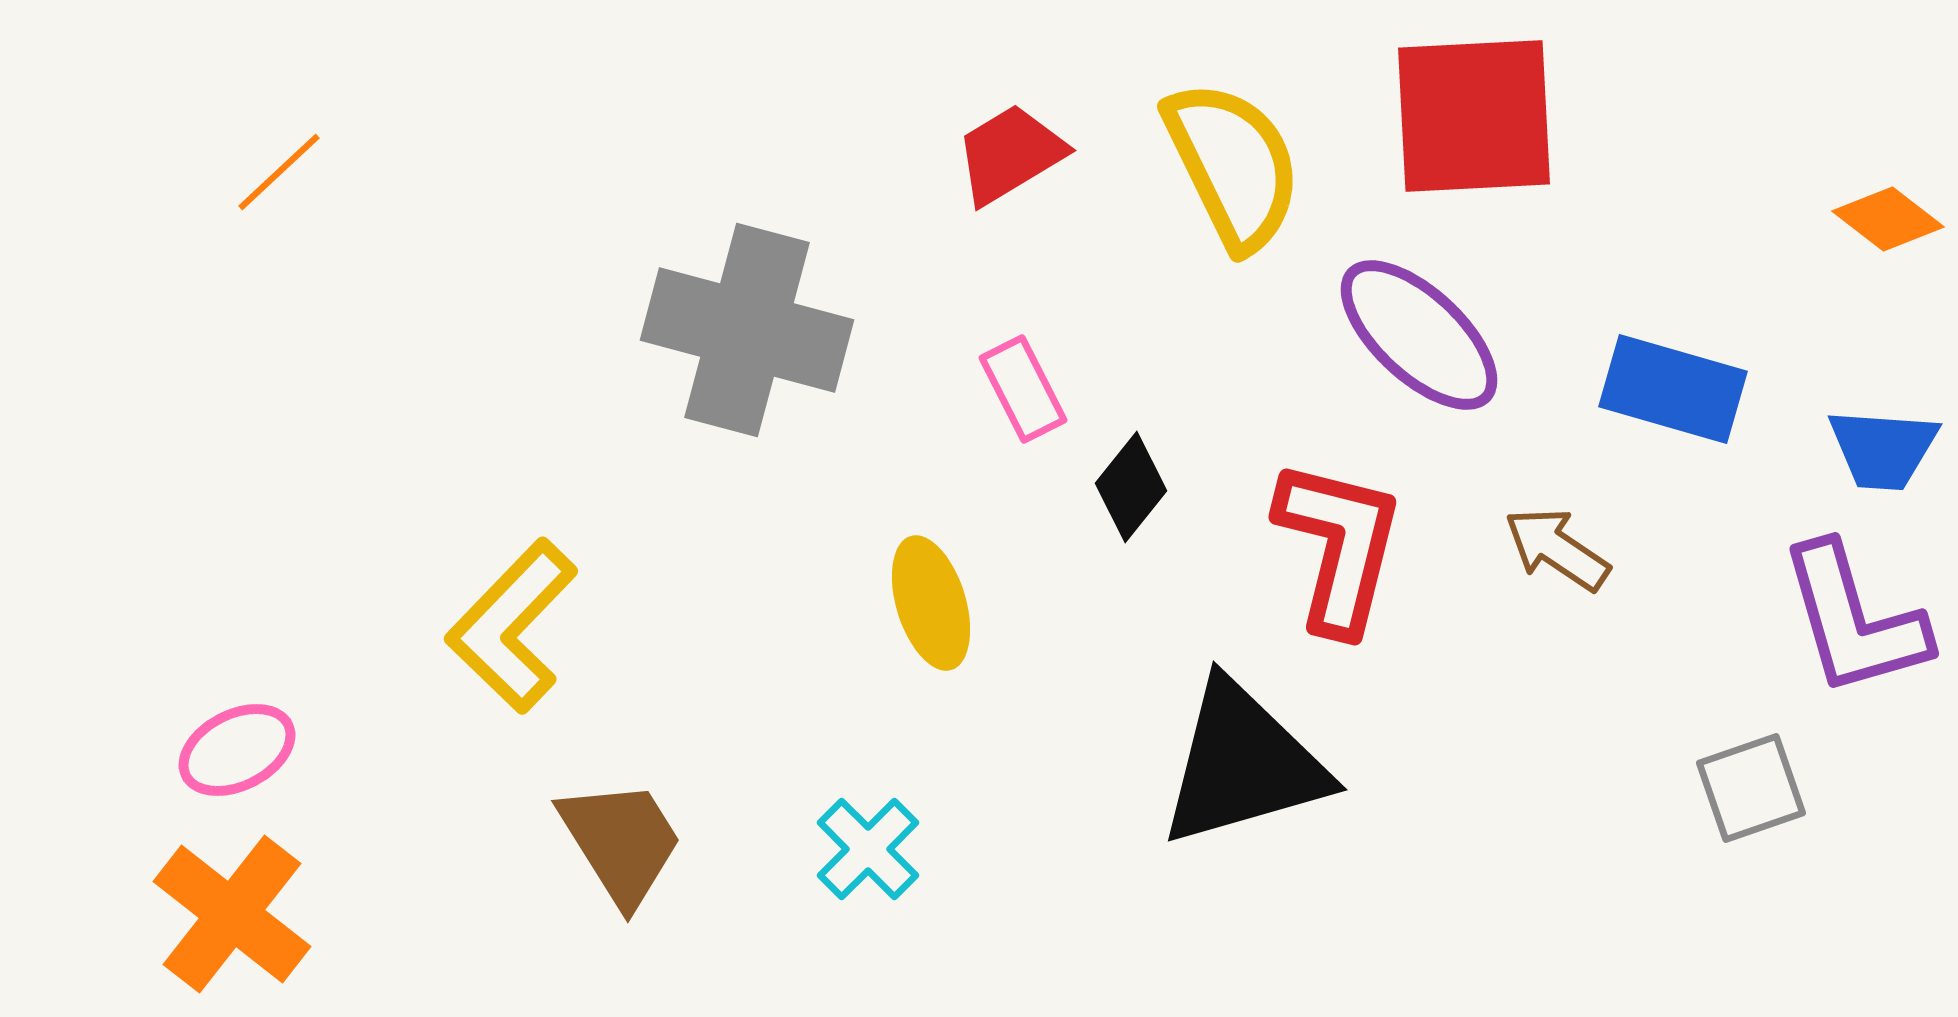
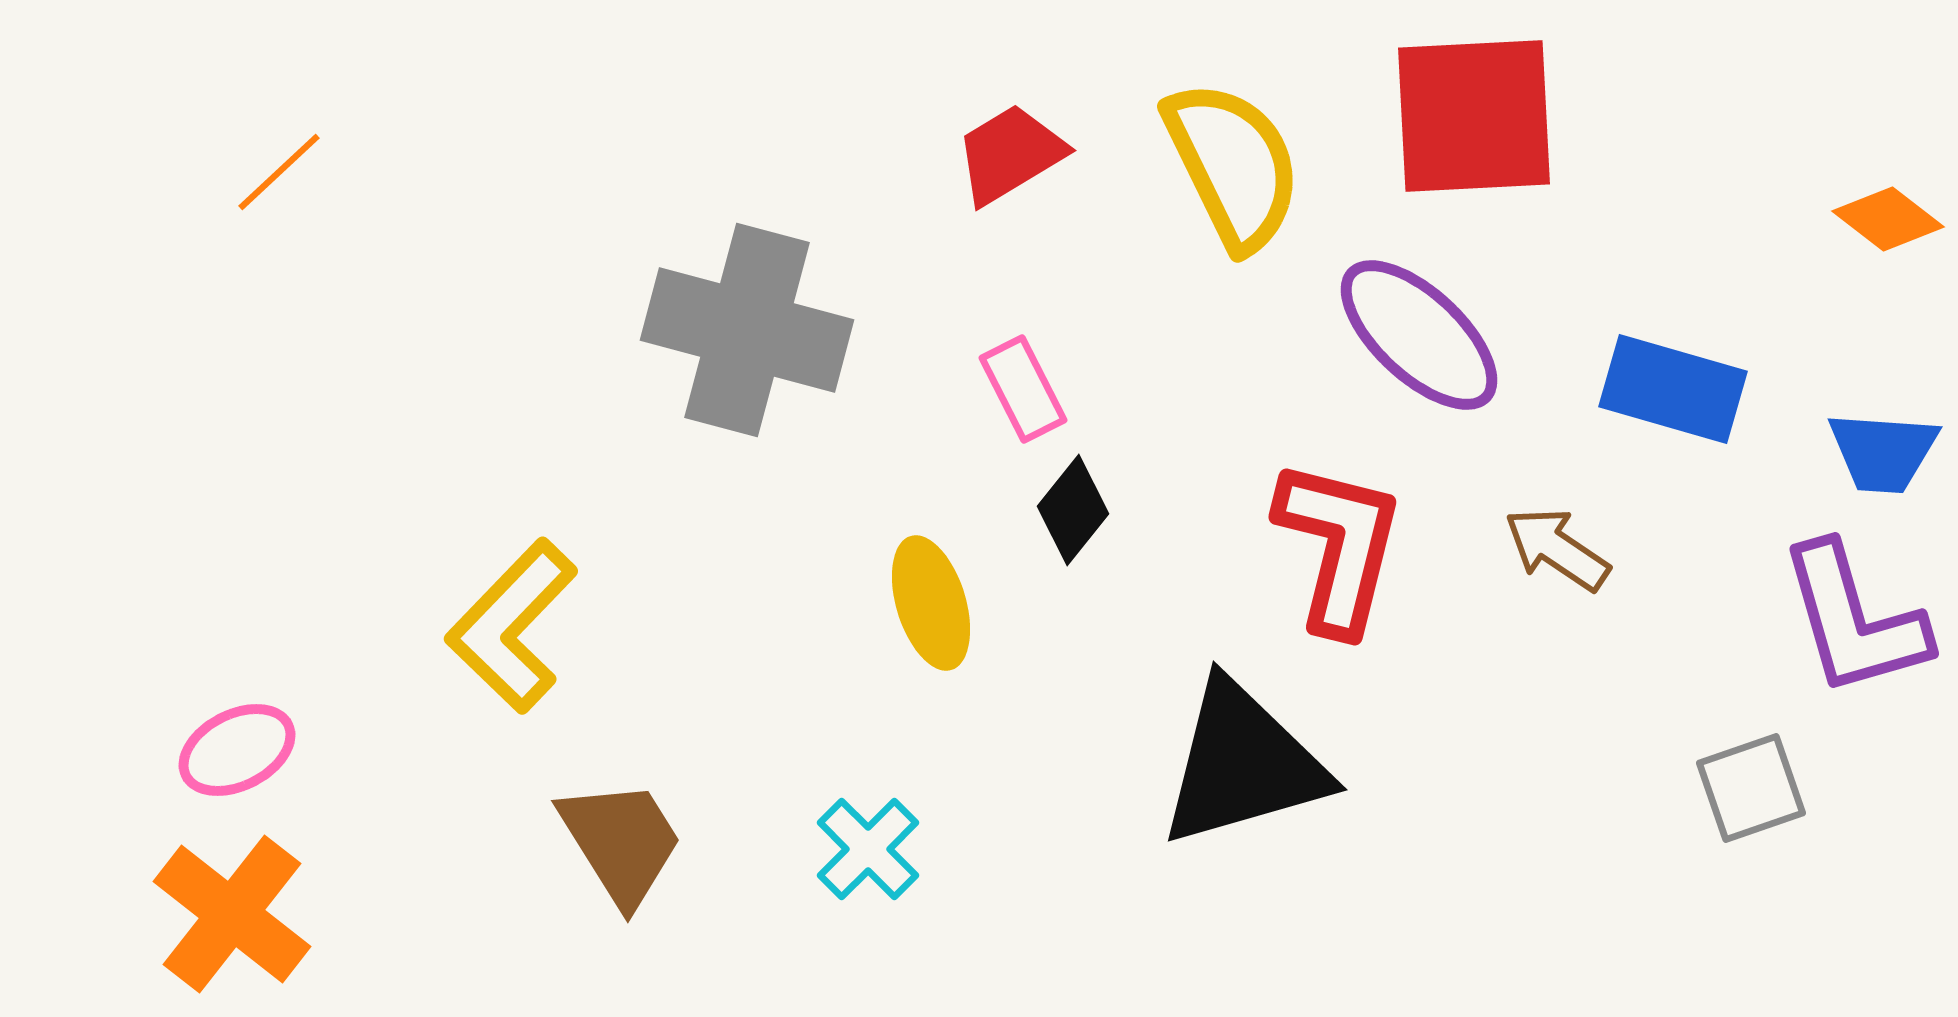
blue trapezoid: moved 3 px down
black diamond: moved 58 px left, 23 px down
